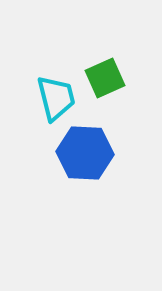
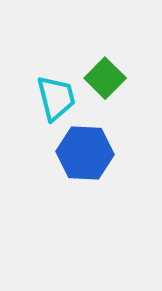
green square: rotated 21 degrees counterclockwise
